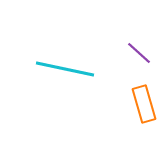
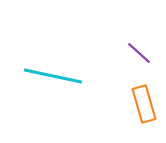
cyan line: moved 12 px left, 7 px down
